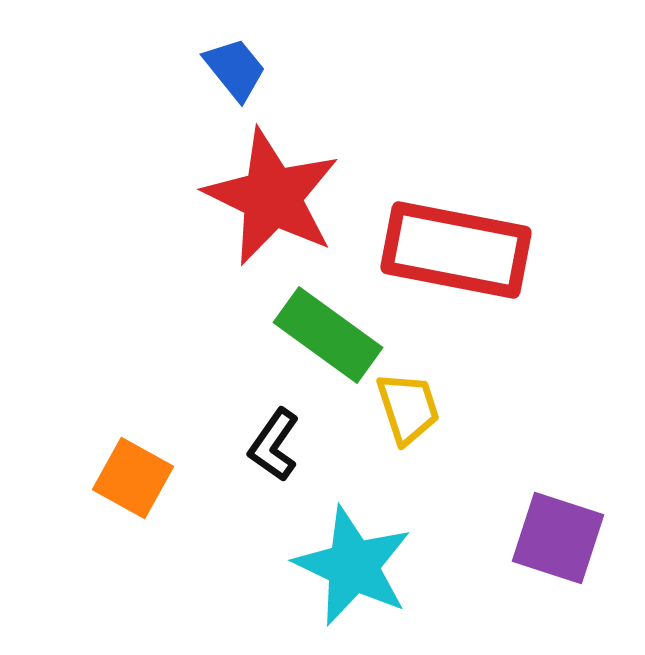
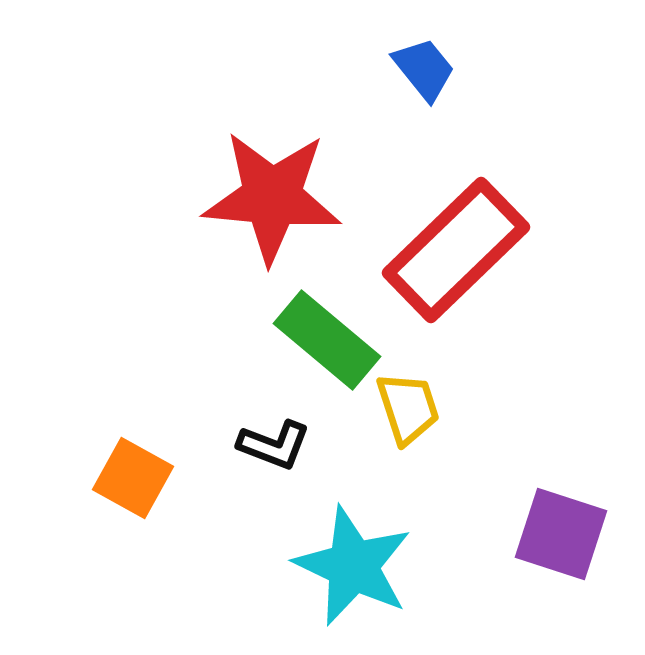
blue trapezoid: moved 189 px right
red star: rotated 21 degrees counterclockwise
red rectangle: rotated 55 degrees counterclockwise
green rectangle: moved 1 px left, 5 px down; rotated 4 degrees clockwise
black L-shape: rotated 104 degrees counterclockwise
purple square: moved 3 px right, 4 px up
